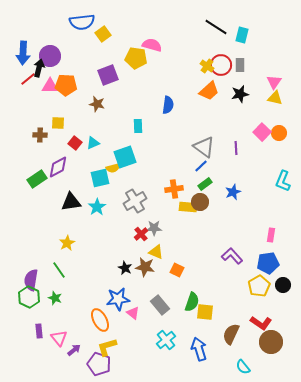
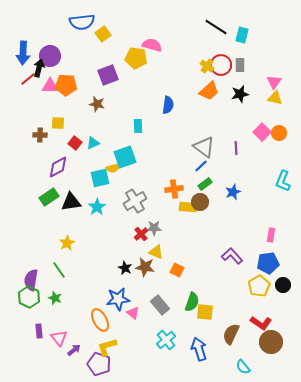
green rectangle at (37, 179): moved 12 px right, 18 px down
